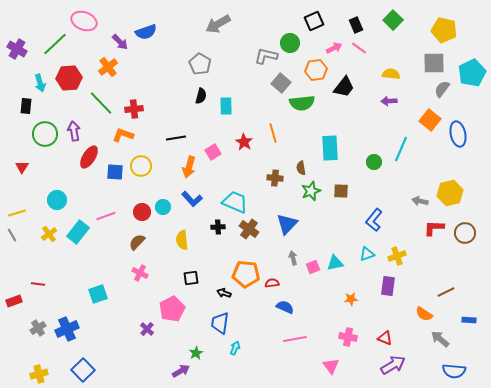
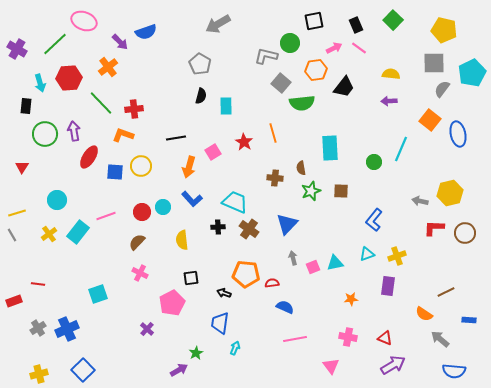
black square at (314, 21): rotated 12 degrees clockwise
pink pentagon at (172, 309): moved 6 px up
purple arrow at (181, 371): moved 2 px left, 1 px up
